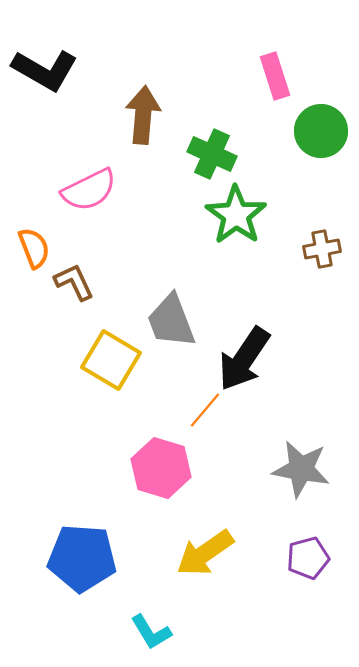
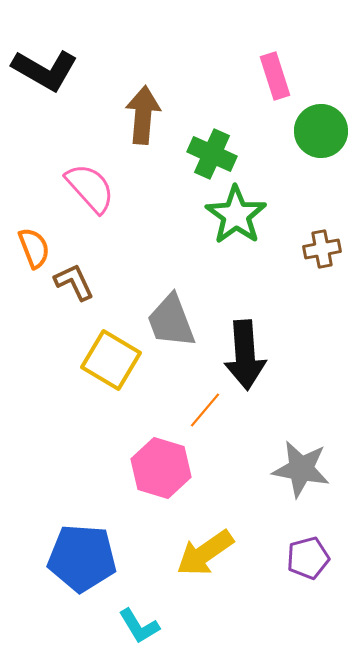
pink semicircle: moved 1 px right, 2 px up; rotated 106 degrees counterclockwise
black arrow: moved 1 px right, 4 px up; rotated 38 degrees counterclockwise
cyan L-shape: moved 12 px left, 6 px up
